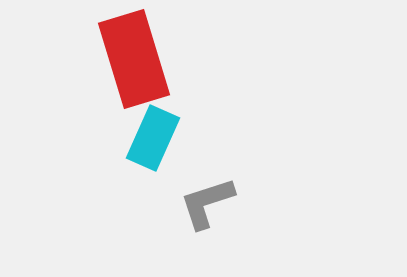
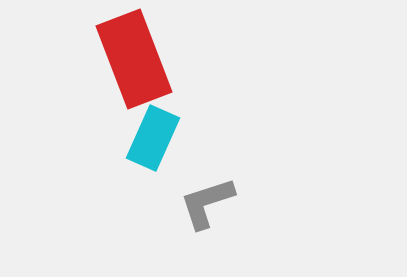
red rectangle: rotated 4 degrees counterclockwise
